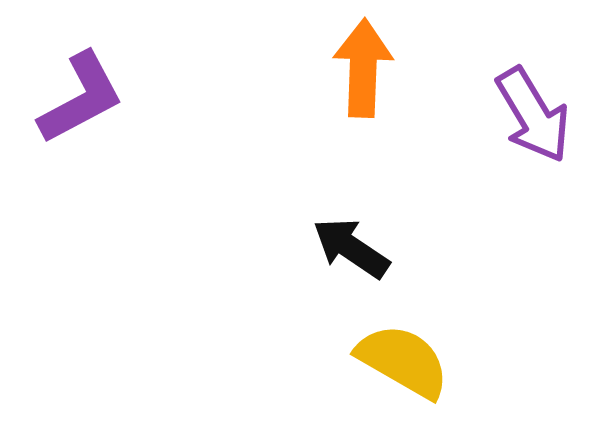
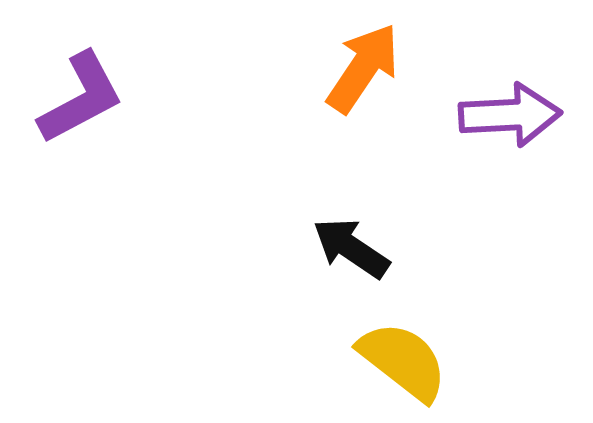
orange arrow: rotated 32 degrees clockwise
purple arrow: moved 23 px left; rotated 62 degrees counterclockwise
yellow semicircle: rotated 8 degrees clockwise
